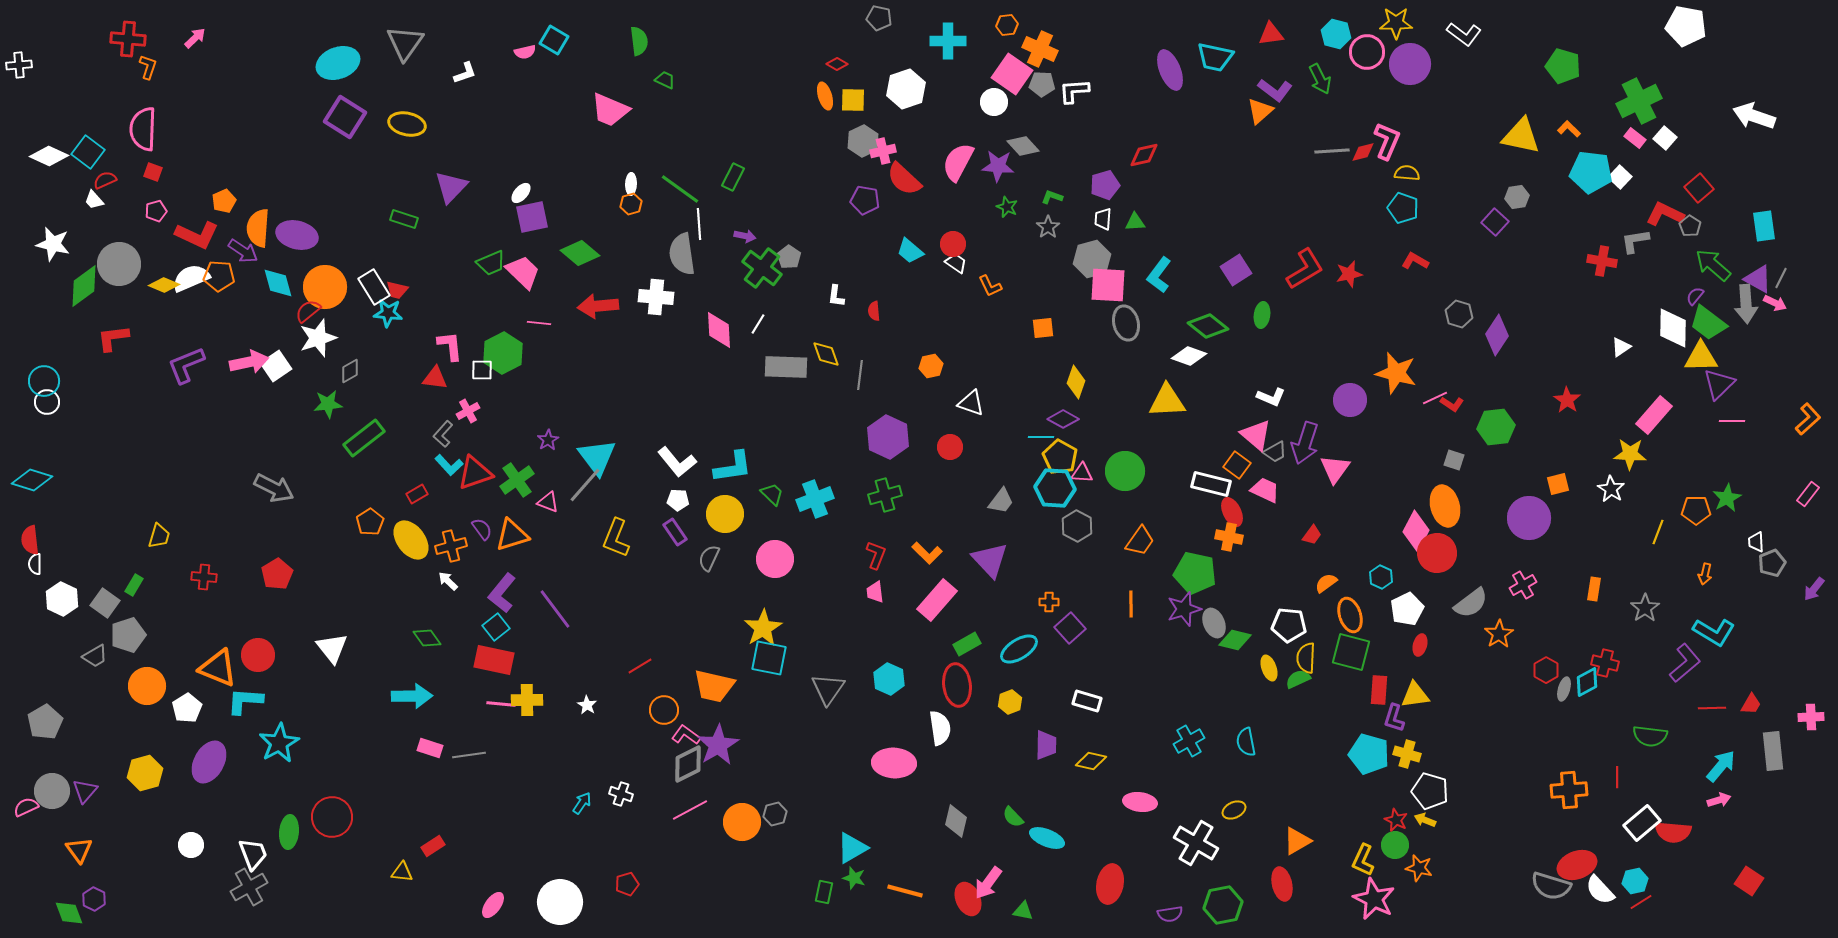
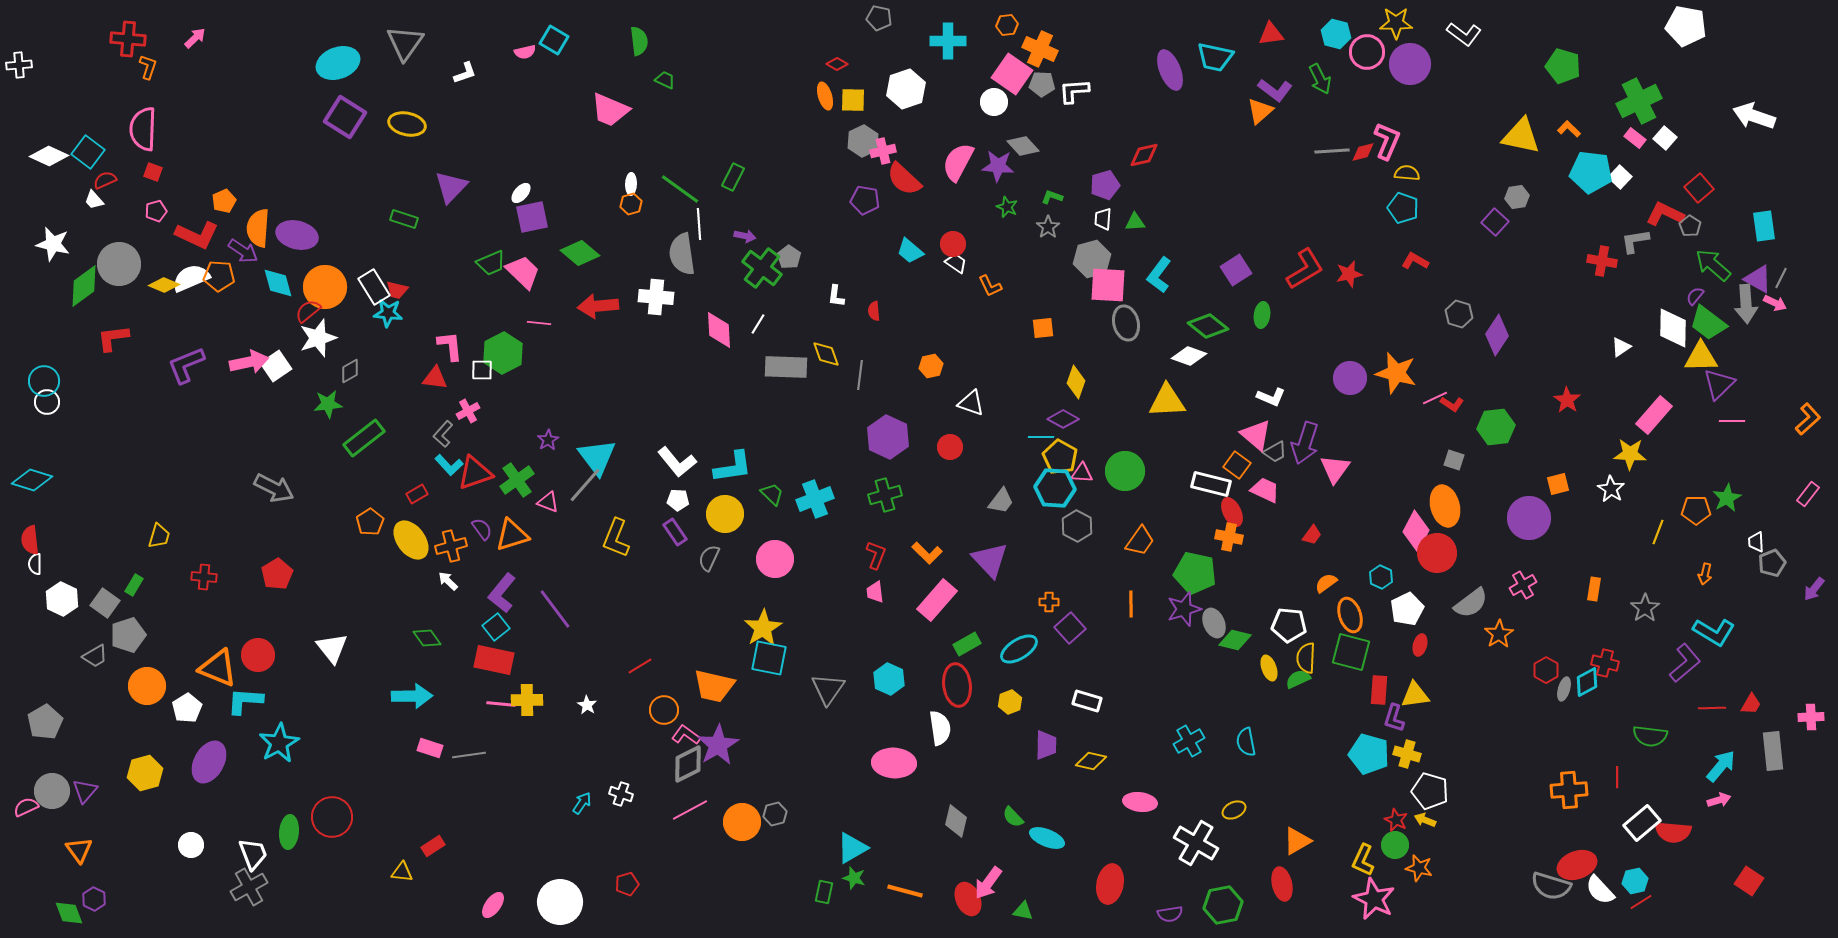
purple circle at (1350, 400): moved 22 px up
